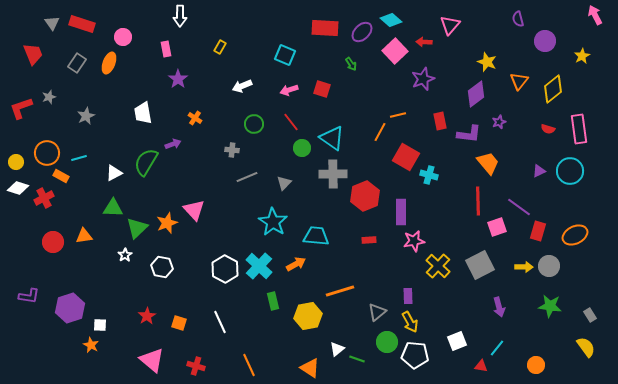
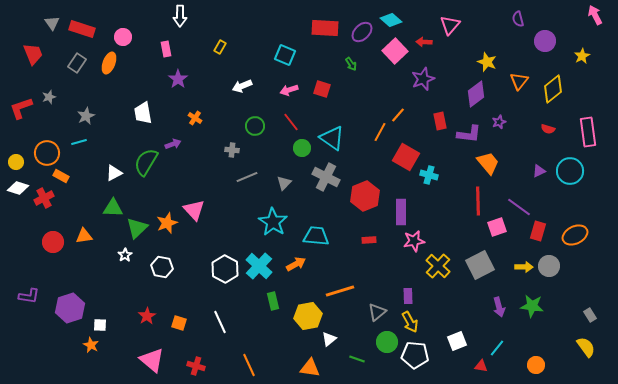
red rectangle at (82, 24): moved 5 px down
orange line at (398, 115): rotated 35 degrees counterclockwise
green circle at (254, 124): moved 1 px right, 2 px down
pink rectangle at (579, 129): moved 9 px right, 3 px down
cyan line at (79, 158): moved 16 px up
gray cross at (333, 174): moved 7 px left, 3 px down; rotated 28 degrees clockwise
green star at (550, 306): moved 18 px left
white triangle at (337, 349): moved 8 px left, 10 px up
orange triangle at (310, 368): rotated 25 degrees counterclockwise
